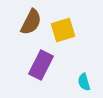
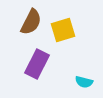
purple rectangle: moved 4 px left, 1 px up
cyan semicircle: rotated 60 degrees counterclockwise
